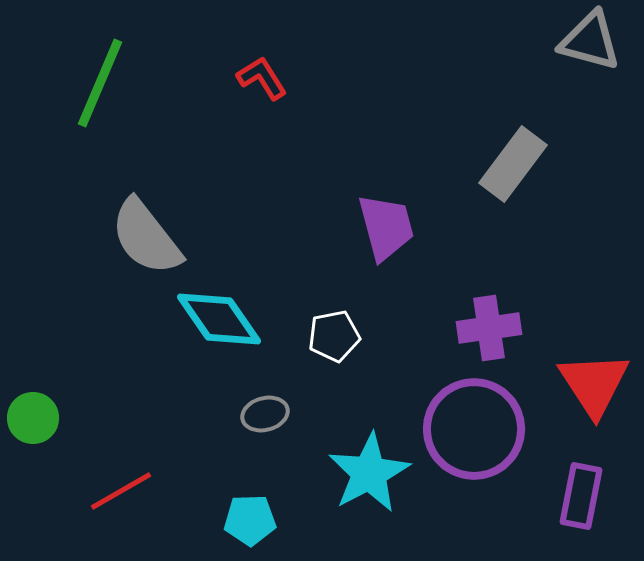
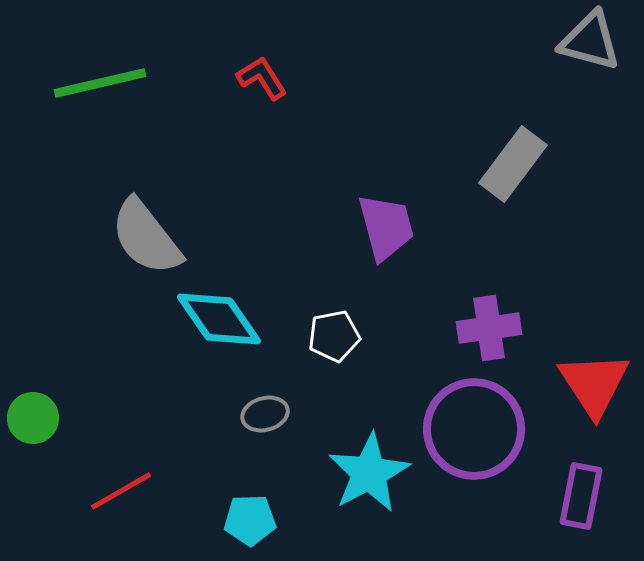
green line: rotated 54 degrees clockwise
